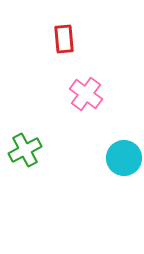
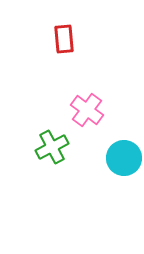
pink cross: moved 1 px right, 16 px down
green cross: moved 27 px right, 3 px up
